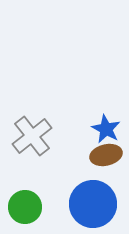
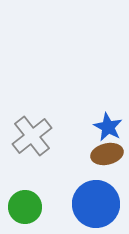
blue star: moved 2 px right, 2 px up
brown ellipse: moved 1 px right, 1 px up
blue circle: moved 3 px right
